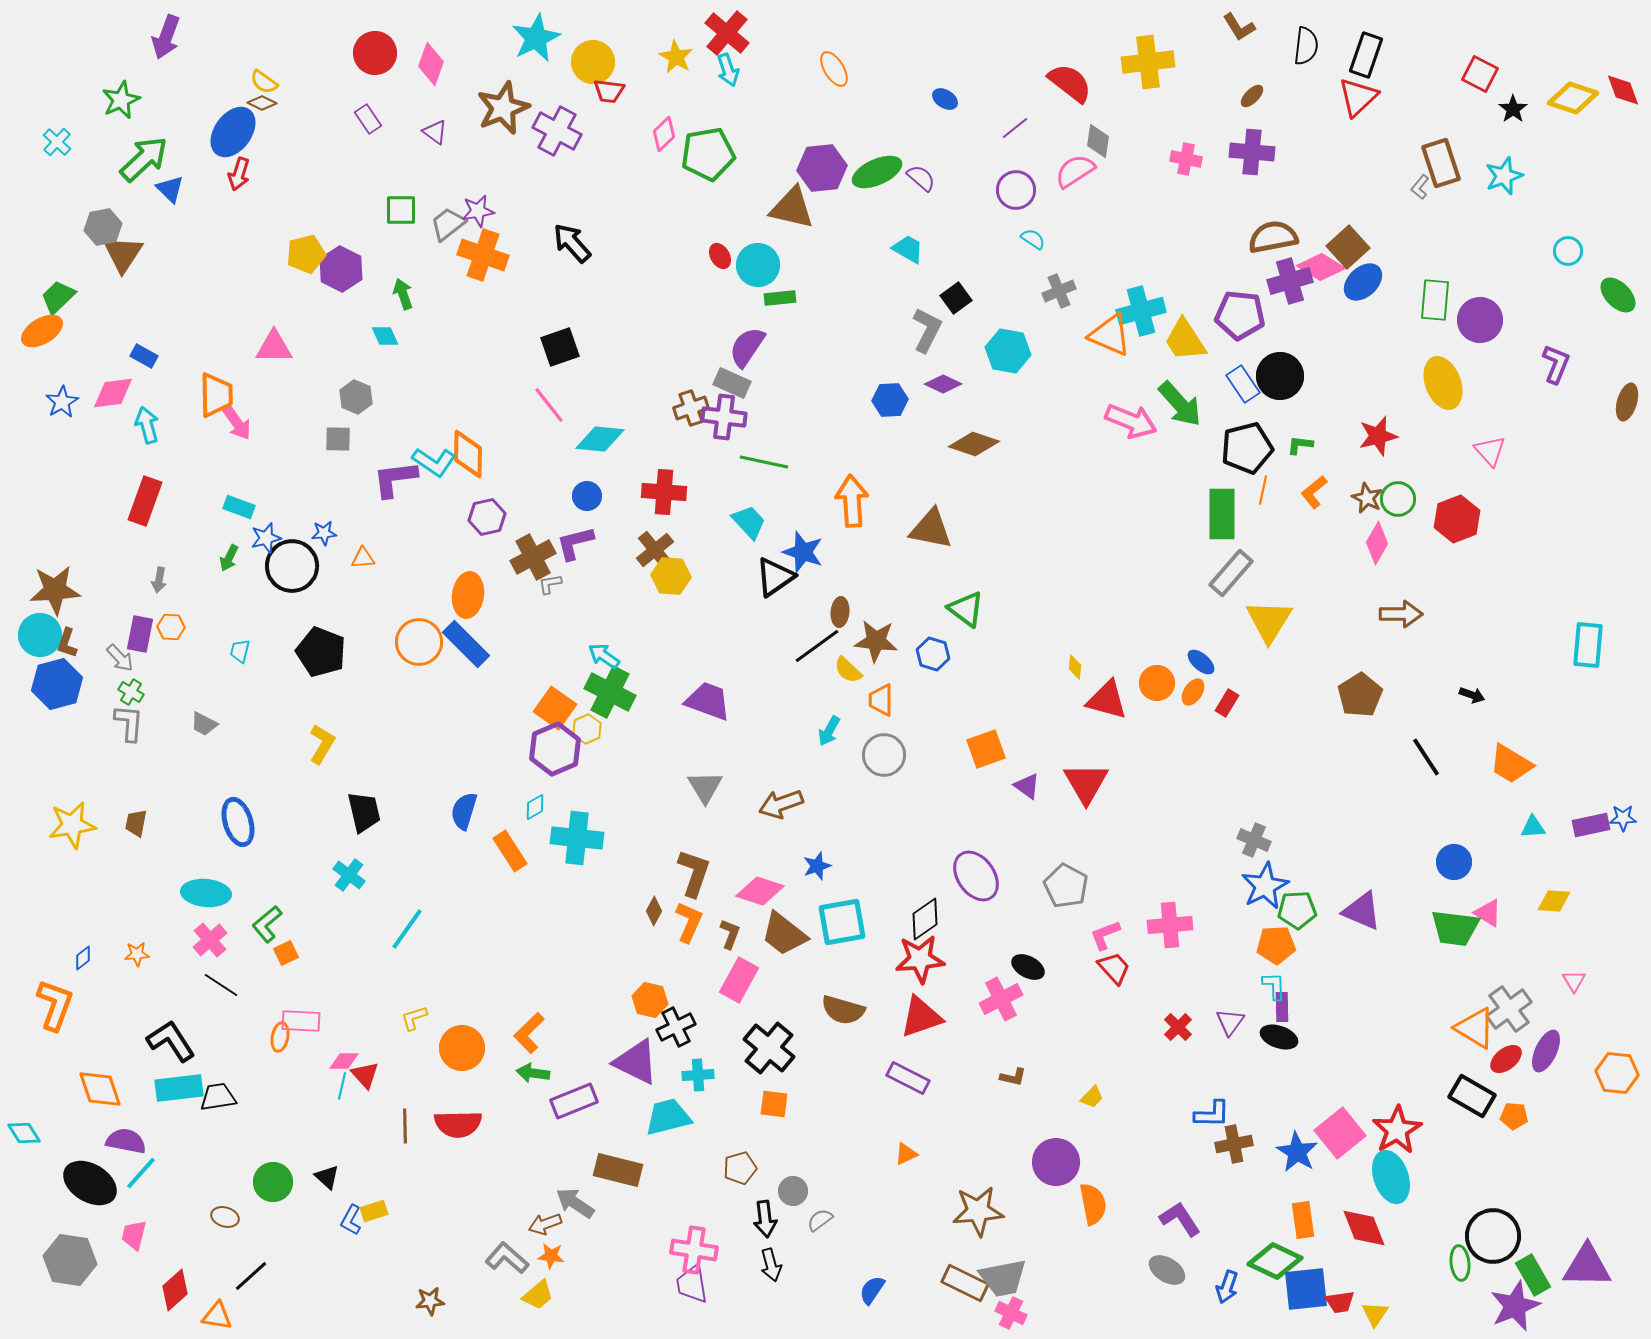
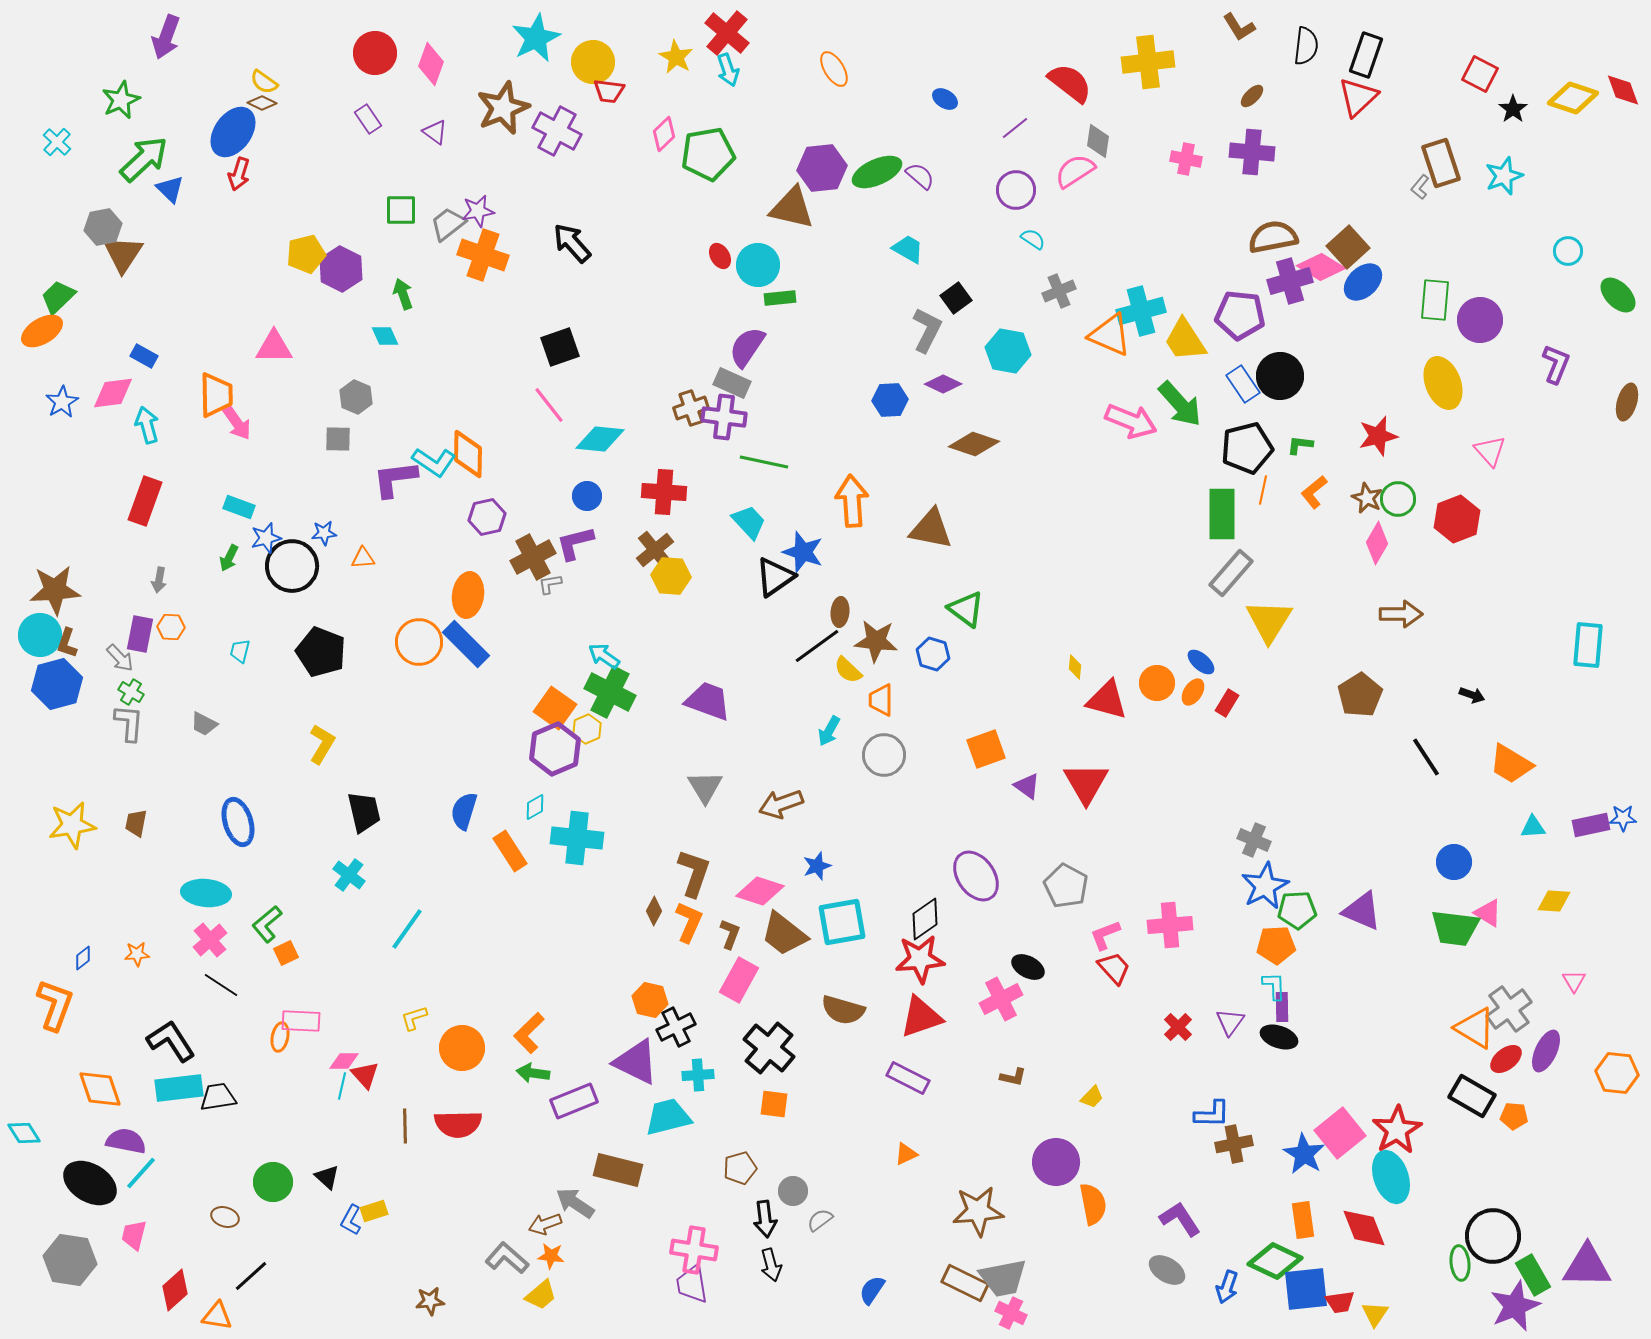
purple semicircle at (921, 178): moved 1 px left, 2 px up
blue star at (1297, 1152): moved 7 px right, 2 px down
yellow trapezoid at (538, 1295): moved 3 px right
